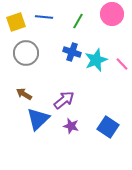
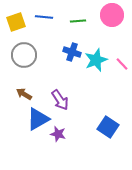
pink circle: moved 1 px down
green line: rotated 56 degrees clockwise
gray circle: moved 2 px left, 2 px down
purple arrow: moved 4 px left; rotated 95 degrees clockwise
blue triangle: rotated 15 degrees clockwise
purple star: moved 13 px left, 8 px down
